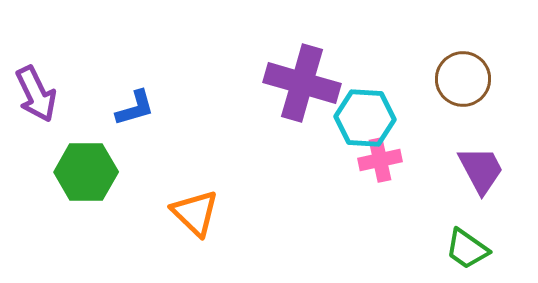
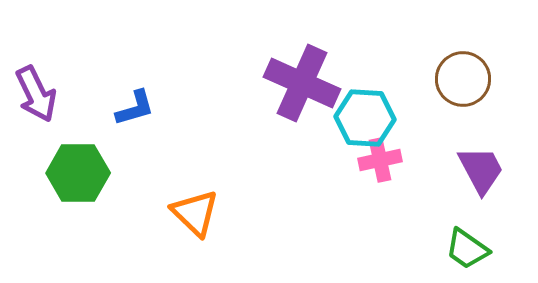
purple cross: rotated 8 degrees clockwise
green hexagon: moved 8 px left, 1 px down
